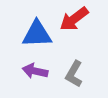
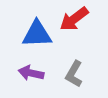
purple arrow: moved 4 px left, 2 px down
